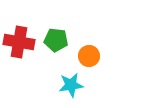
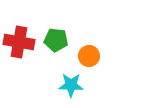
cyan star: rotated 10 degrees clockwise
